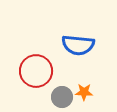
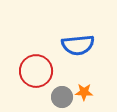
blue semicircle: rotated 12 degrees counterclockwise
